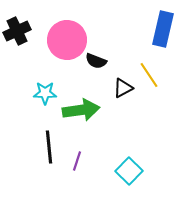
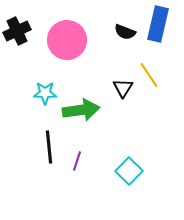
blue rectangle: moved 5 px left, 5 px up
black semicircle: moved 29 px right, 29 px up
black triangle: rotated 30 degrees counterclockwise
